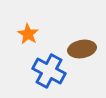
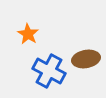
brown ellipse: moved 4 px right, 10 px down
